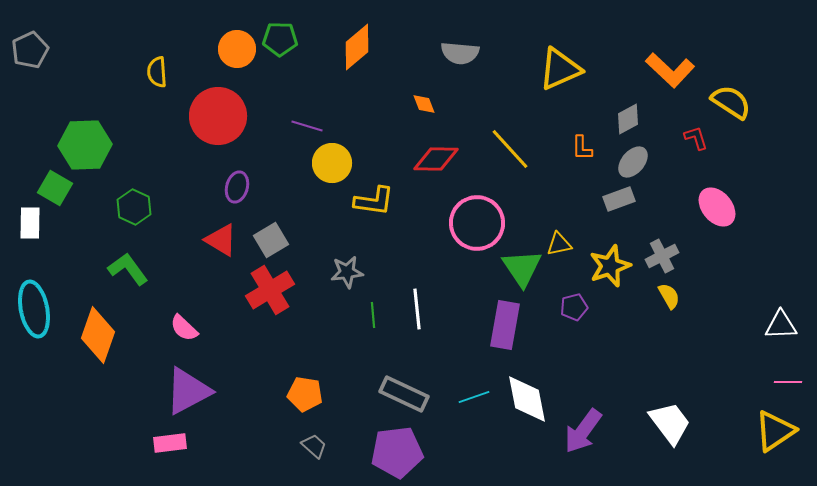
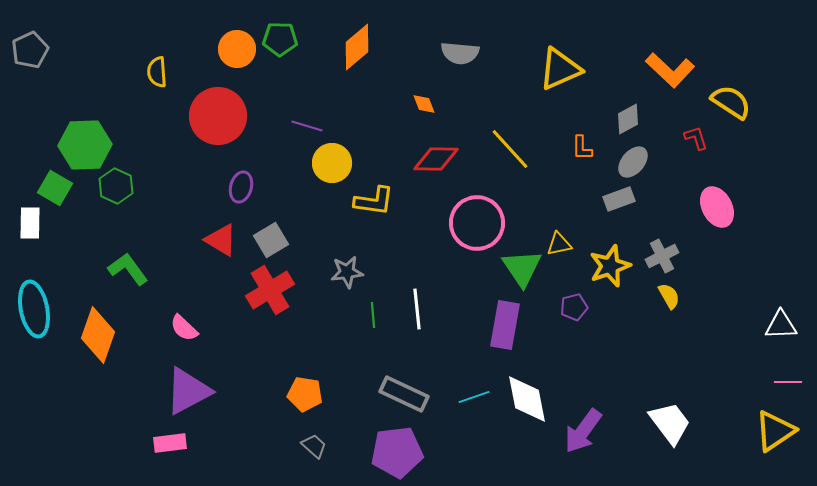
purple ellipse at (237, 187): moved 4 px right
green hexagon at (134, 207): moved 18 px left, 21 px up
pink ellipse at (717, 207): rotated 12 degrees clockwise
